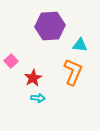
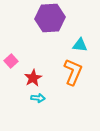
purple hexagon: moved 8 px up
